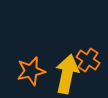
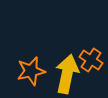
orange cross: moved 3 px right
